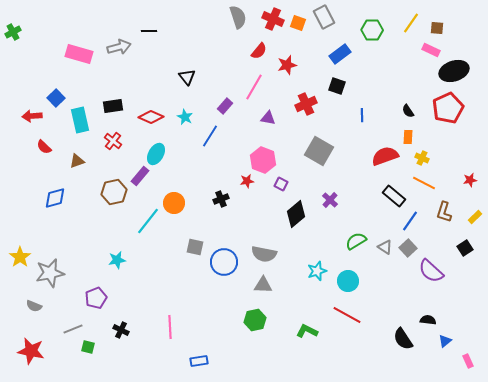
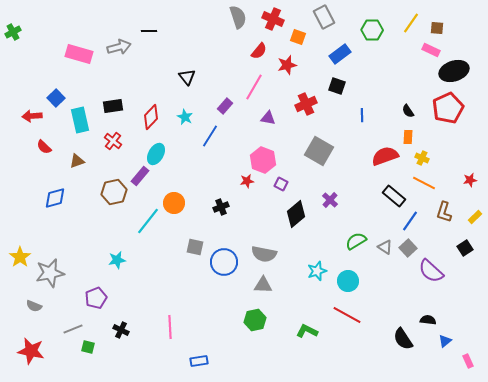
orange square at (298, 23): moved 14 px down
red diamond at (151, 117): rotated 70 degrees counterclockwise
black cross at (221, 199): moved 8 px down
